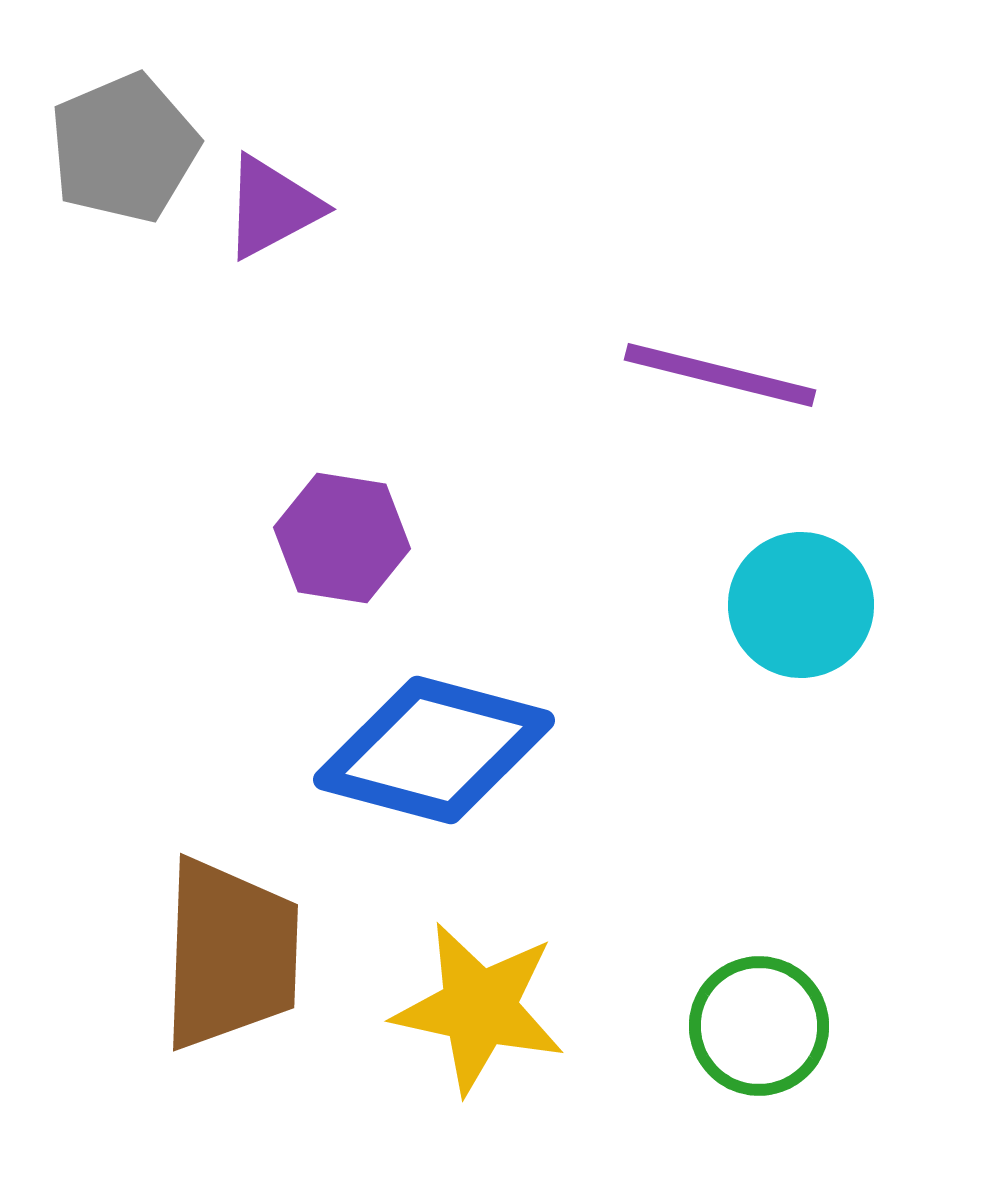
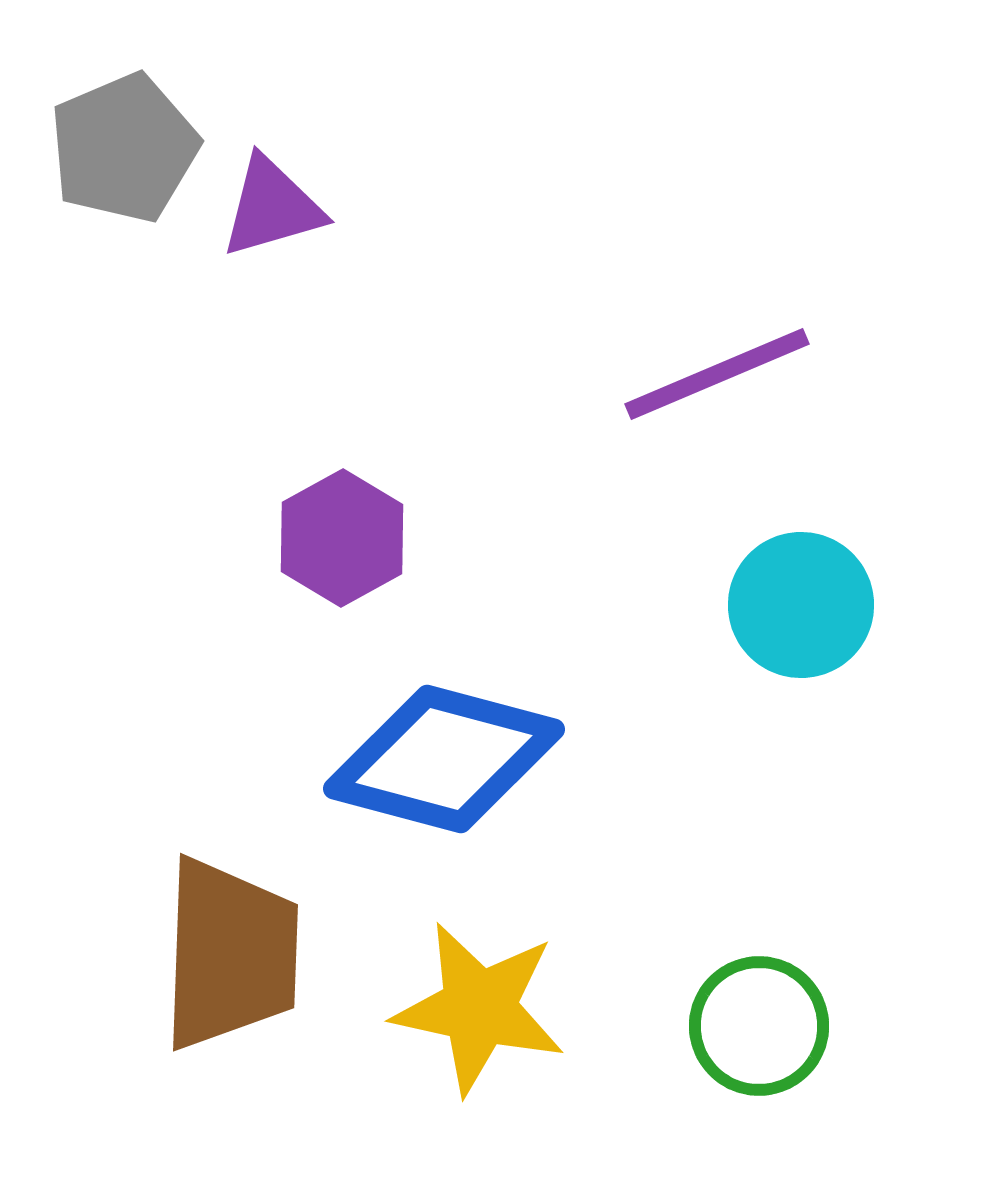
purple triangle: rotated 12 degrees clockwise
purple line: moved 3 px left, 1 px up; rotated 37 degrees counterclockwise
purple hexagon: rotated 22 degrees clockwise
blue diamond: moved 10 px right, 9 px down
